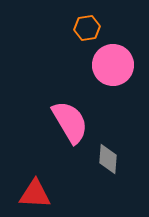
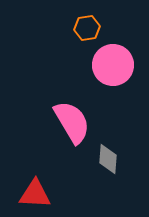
pink semicircle: moved 2 px right
